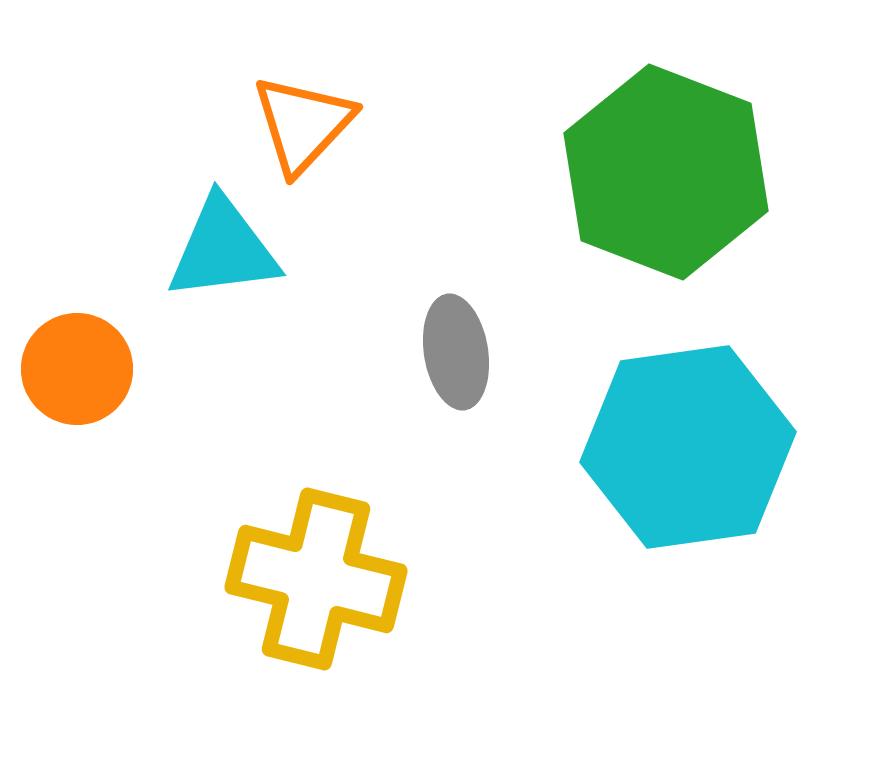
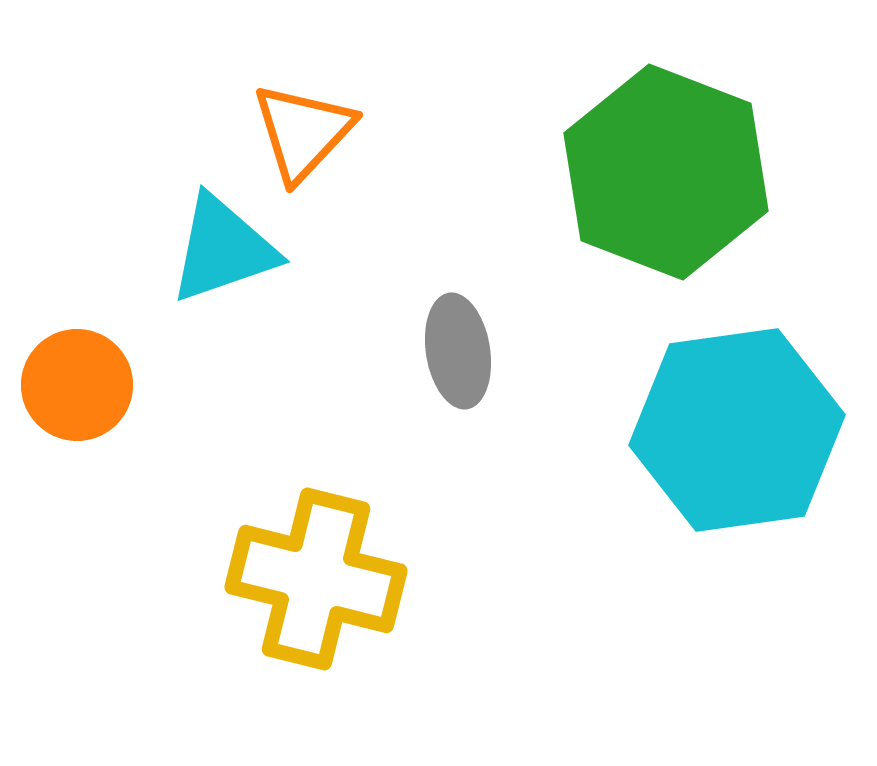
orange triangle: moved 8 px down
cyan triangle: rotated 12 degrees counterclockwise
gray ellipse: moved 2 px right, 1 px up
orange circle: moved 16 px down
cyan hexagon: moved 49 px right, 17 px up
